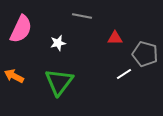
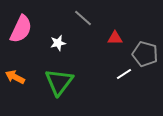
gray line: moved 1 px right, 2 px down; rotated 30 degrees clockwise
orange arrow: moved 1 px right, 1 px down
